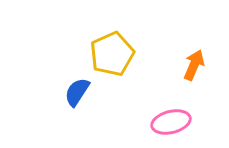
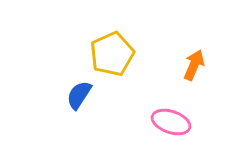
blue semicircle: moved 2 px right, 3 px down
pink ellipse: rotated 33 degrees clockwise
